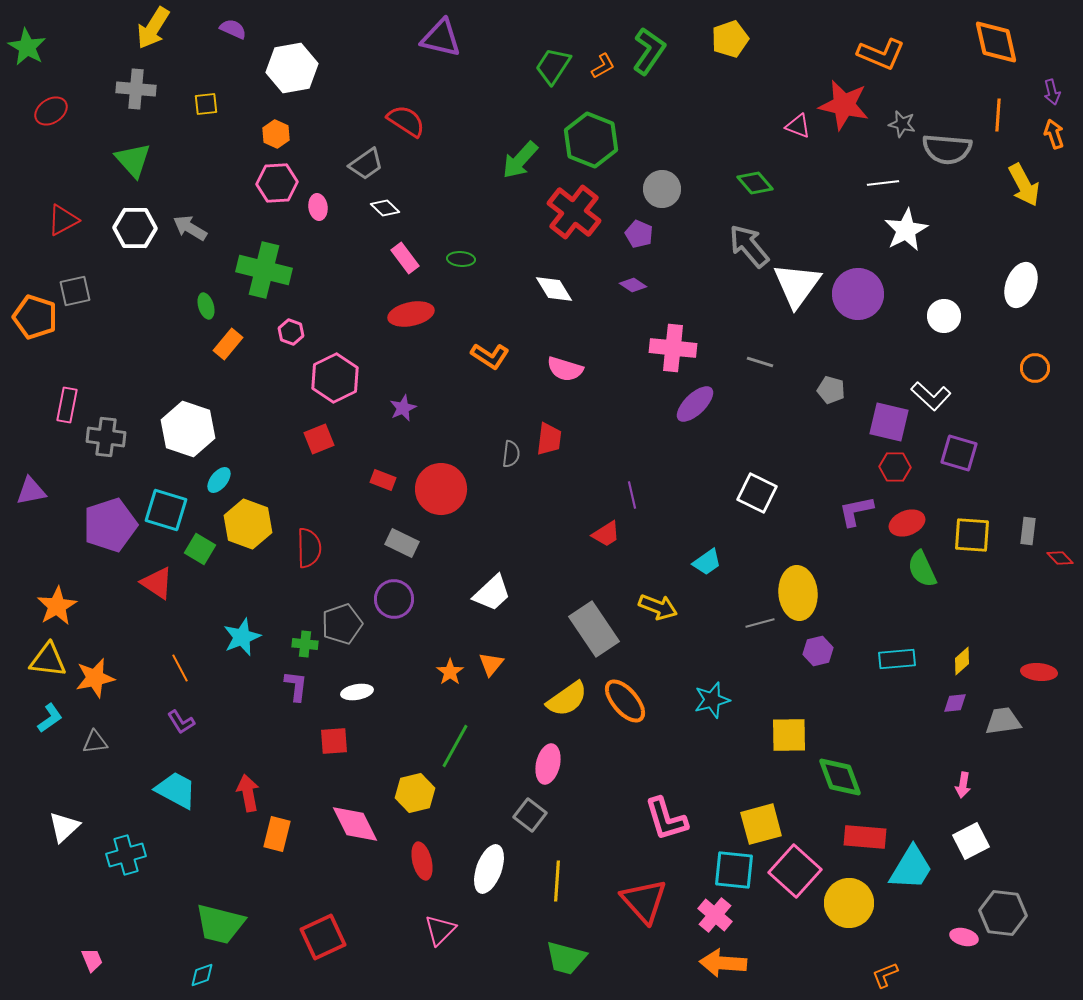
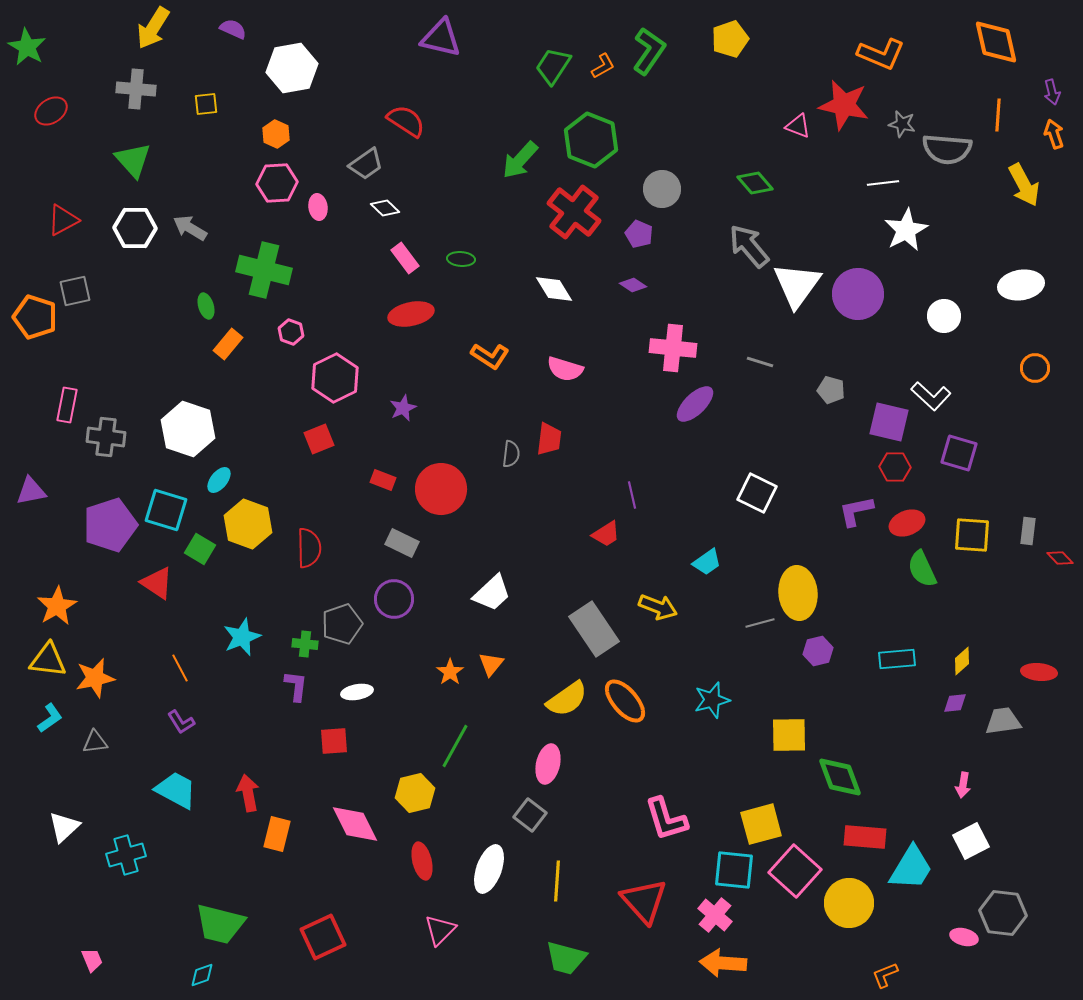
white ellipse at (1021, 285): rotated 60 degrees clockwise
